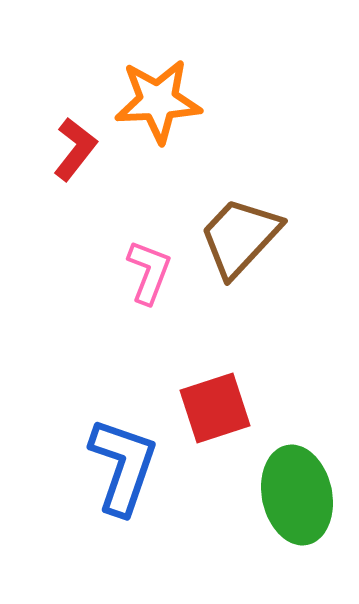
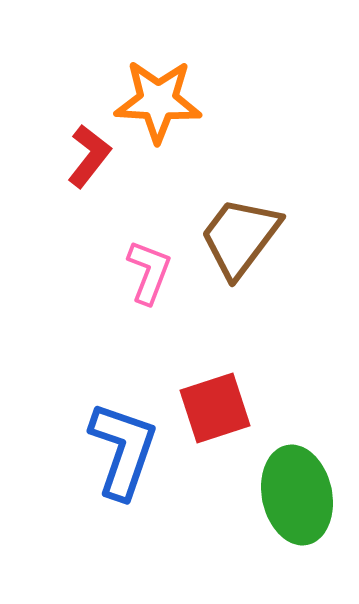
orange star: rotated 6 degrees clockwise
red L-shape: moved 14 px right, 7 px down
brown trapezoid: rotated 6 degrees counterclockwise
blue L-shape: moved 16 px up
